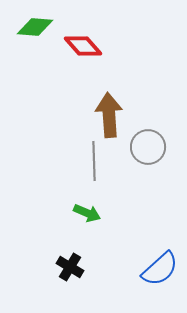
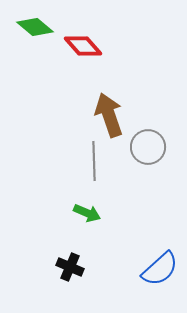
green diamond: rotated 36 degrees clockwise
brown arrow: rotated 15 degrees counterclockwise
black cross: rotated 8 degrees counterclockwise
